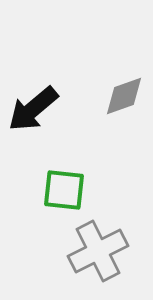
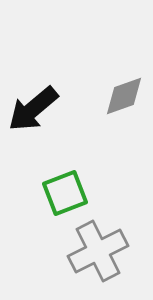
green square: moved 1 px right, 3 px down; rotated 27 degrees counterclockwise
